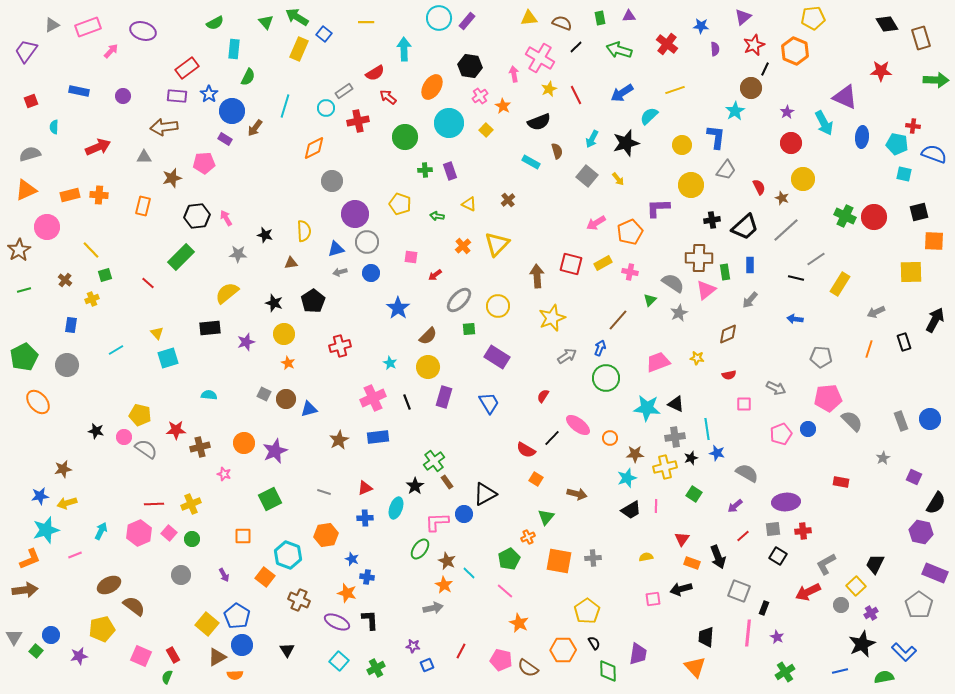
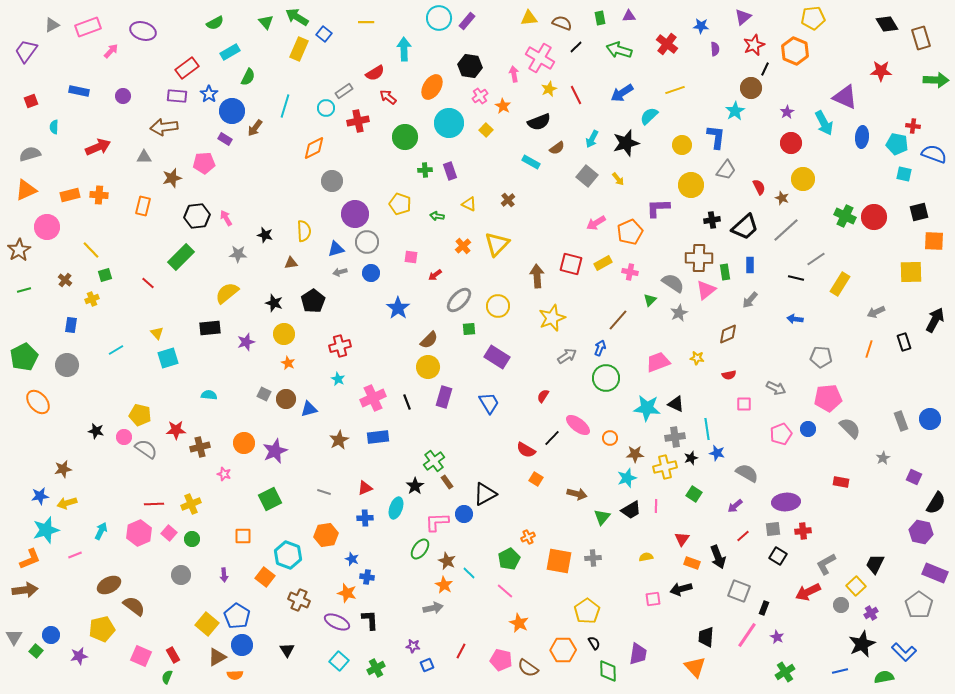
cyan rectangle at (234, 49): moved 4 px left, 3 px down; rotated 54 degrees clockwise
brown semicircle at (557, 151): moved 3 px up; rotated 70 degrees clockwise
brown semicircle at (428, 336): moved 1 px right, 4 px down
cyan star at (390, 363): moved 52 px left, 16 px down
gray semicircle at (852, 421): moved 2 px left, 7 px down
green triangle at (546, 517): moved 56 px right
purple arrow at (224, 575): rotated 24 degrees clockwise
pink line at (748, 633): moved 1 px left, 2 px down; rotated 28 degrees clockwise
